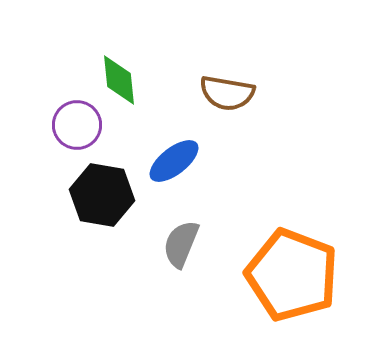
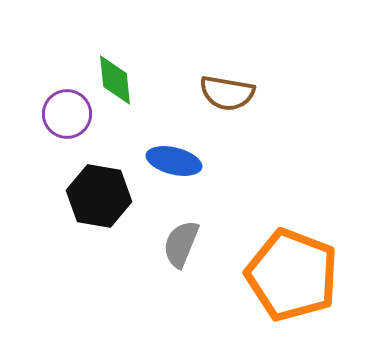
green diamond: moved 4 px left
purple circle: moved 10 px left, 11 px up
blue ellipse: rotated 52 degrees clockwise
black hexagon: moved 3 px left, 1 px down
